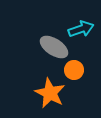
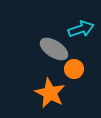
gray ellipse: moved 2 px down
orange circle: moved 1 px up
